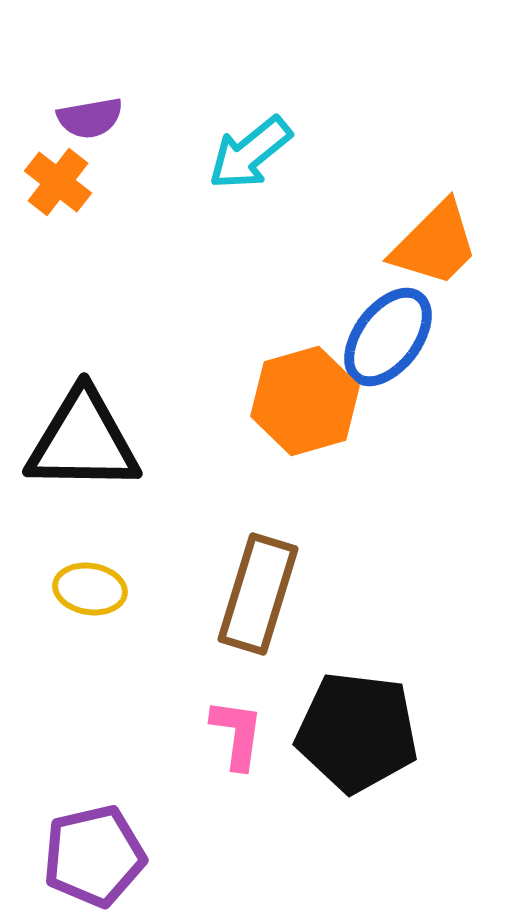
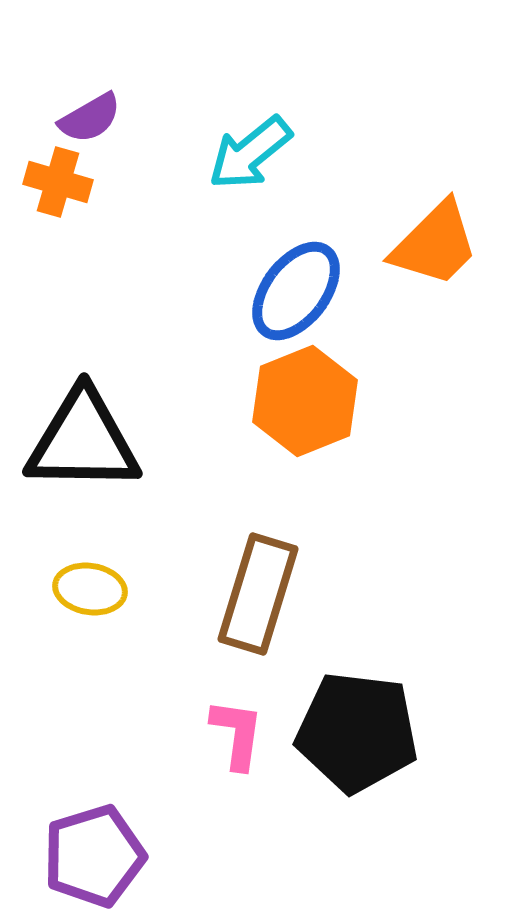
purple semicircle: rotated 20 degrees counterclockwise
orange cross: rotated 22 degrees counterclockwise
blue ellipse: moved 92 px left, 46 px up
orange hexagon: rotated 6 degrees counterclockwise
purple pentagon: rotated 4 degrees counterclockwise
